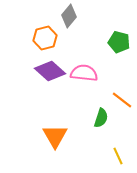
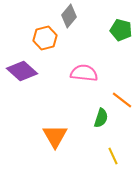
green pentagon: moved 2 px right, 12 px up
purple diamond: moved 28 px left
yellow line: moved 5 px left
